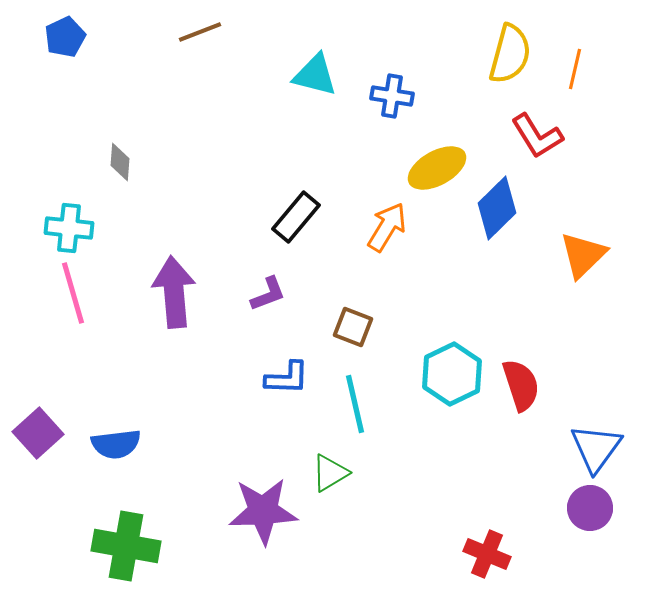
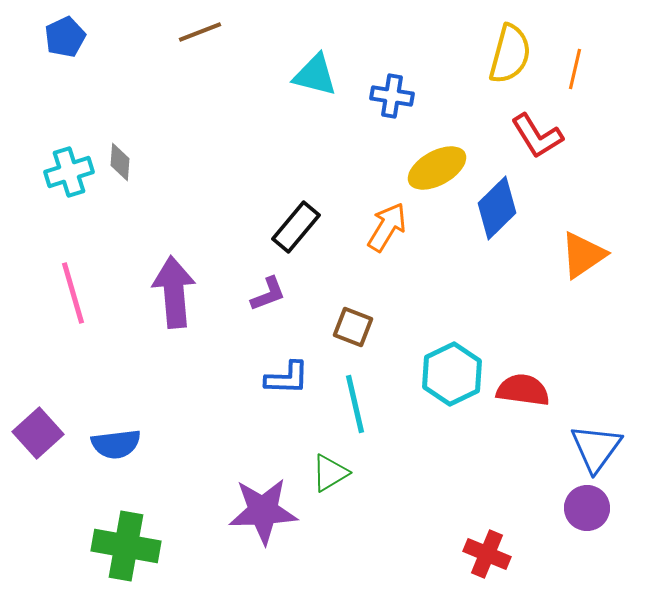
black rectangle: moved 10 px down
cyan cross: moved 56 px up; rotated 24 degrees counterclockwise
orange triangle: rotated 10 degrees clockwise
red semicircle: moved 2 px right, 5 px down; rotated 64 degrees counterclockwise
purple circle: moved 3 px left
